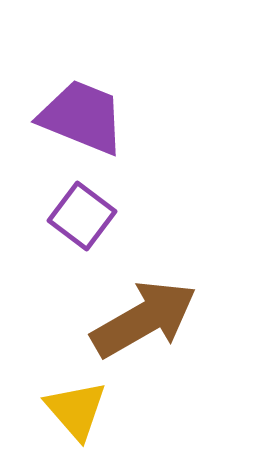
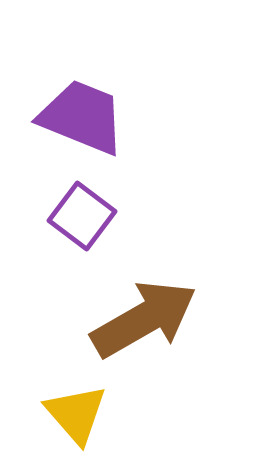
yellow triangle: moved 4 px down
